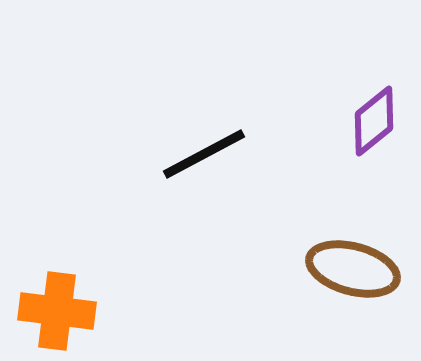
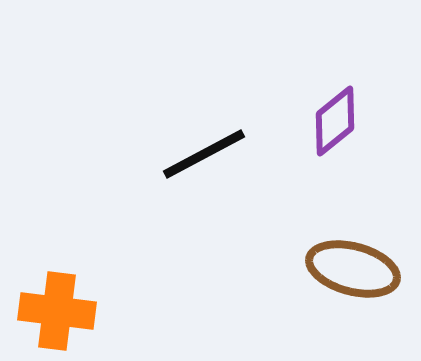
purple diamond: moved 39 px left
